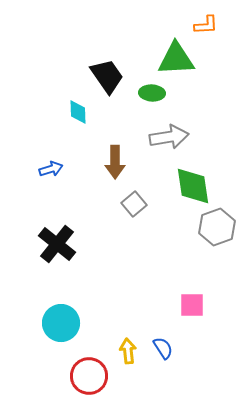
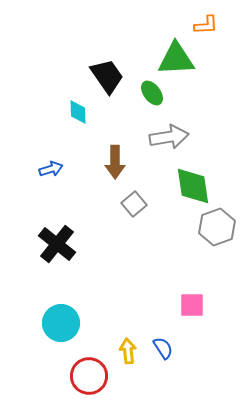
green ellipse: rotated 50 degrees clockwise
